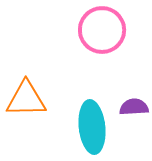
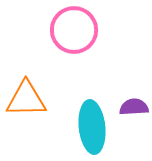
pink circle: moved 28 px left
